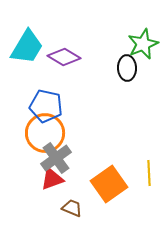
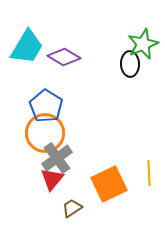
black ellipse: moved 3 px right, 4 px up
blue pentagon: rotated 20 degrees clockwise
gray cross: moved 1 px right
red triangle: rotated 30 degrees counterclockwise
orange square: rotated 9 degrees clockwise
brown trapezoid: rotated 55 degrees counterclockwise
